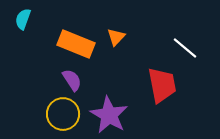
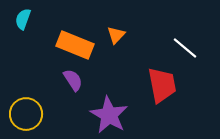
orange triangle: moved 2 px up
orange rectangle: moved 1 px left, 1 px down
purple semicircle: moved 1 px right
yellow circle: moved 37 px left
